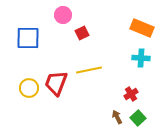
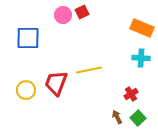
red square: moved 21 px up
yellow circle: moved 3 px left, 2 px down
